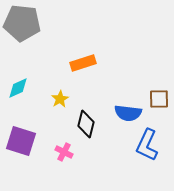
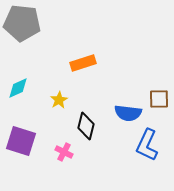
yellow star: moved 1 px left, 1 px down
black diamond: moved 2 px down
